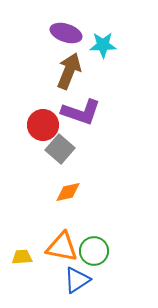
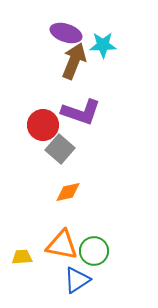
brown arrow: moved 5 px right, 10 px up
orange triangle: moved 2 px up
